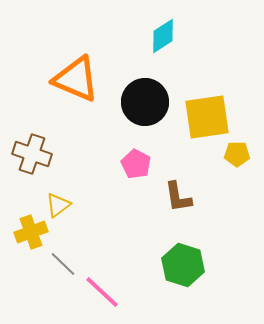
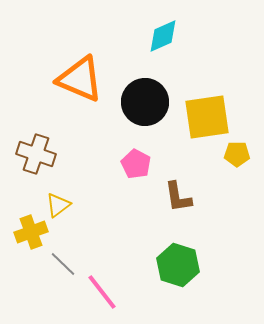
cyan diamond: rotated 9 degrees clockwise
orange triangle: moved 4 px right
brown cross: moved 4 px right
green hexagon: moved 5 px left
pink line: rotated 9 degrees clockwise
